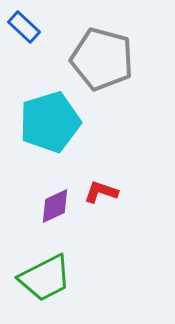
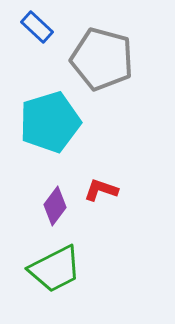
blue rectangle: moved 13 px right
red L-shape: moved 2 px up
purple diamond: rotated 27 degrees counterclockwise
green trapezoid: moved 10 px right, 9 px up
